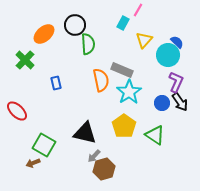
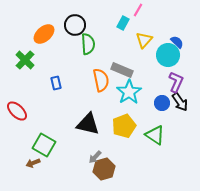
yellow pentagon: rotated 15 degrees clockwise
black triangle: moved 3 px right, 9 px up
gray arrow: moved 1 px right, 1 px down
